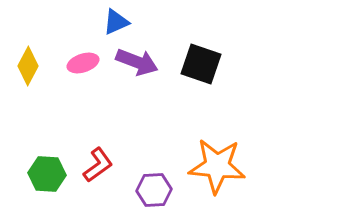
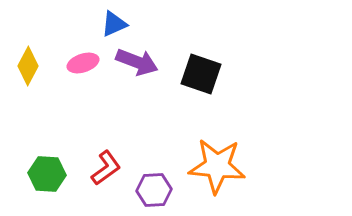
blue triangle: moved 2 px left, 2 px down
black square: moved 10 px down
red L-shape: moved 8 px right, 3 px down
